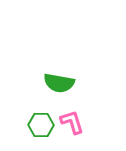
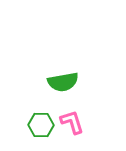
green semicircle: moved 4 px right, 1 px up; rotated 20 degrees counterclockwise
